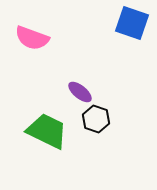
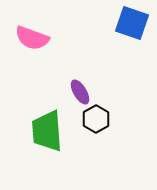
purple ellipse: rotated 20 degrees clockwise
black hexagon: rotated 12 degrees clockwise
green trapezoid: rotated 120 degrees counterclockwise
